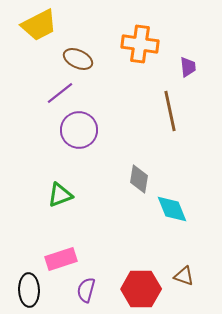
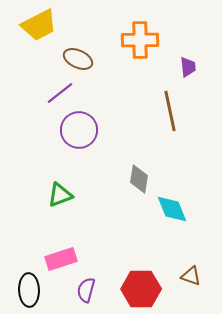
orange cross: moved 4 px up; rotated 9 degrees counterclockwise
brown triangle: moved 7 px right
